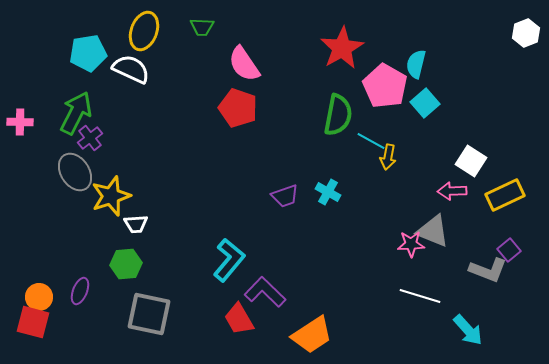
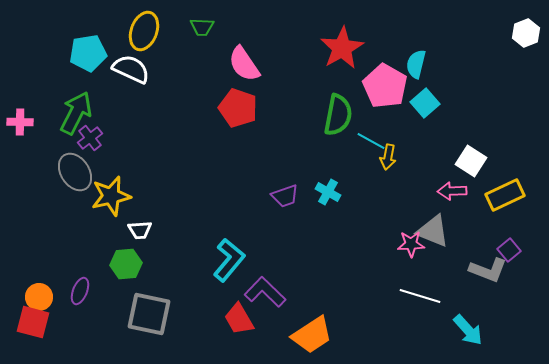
yellow star: rotated 6 degrees clockwise
white trapezoid: moved 4 px right, 6 px down
